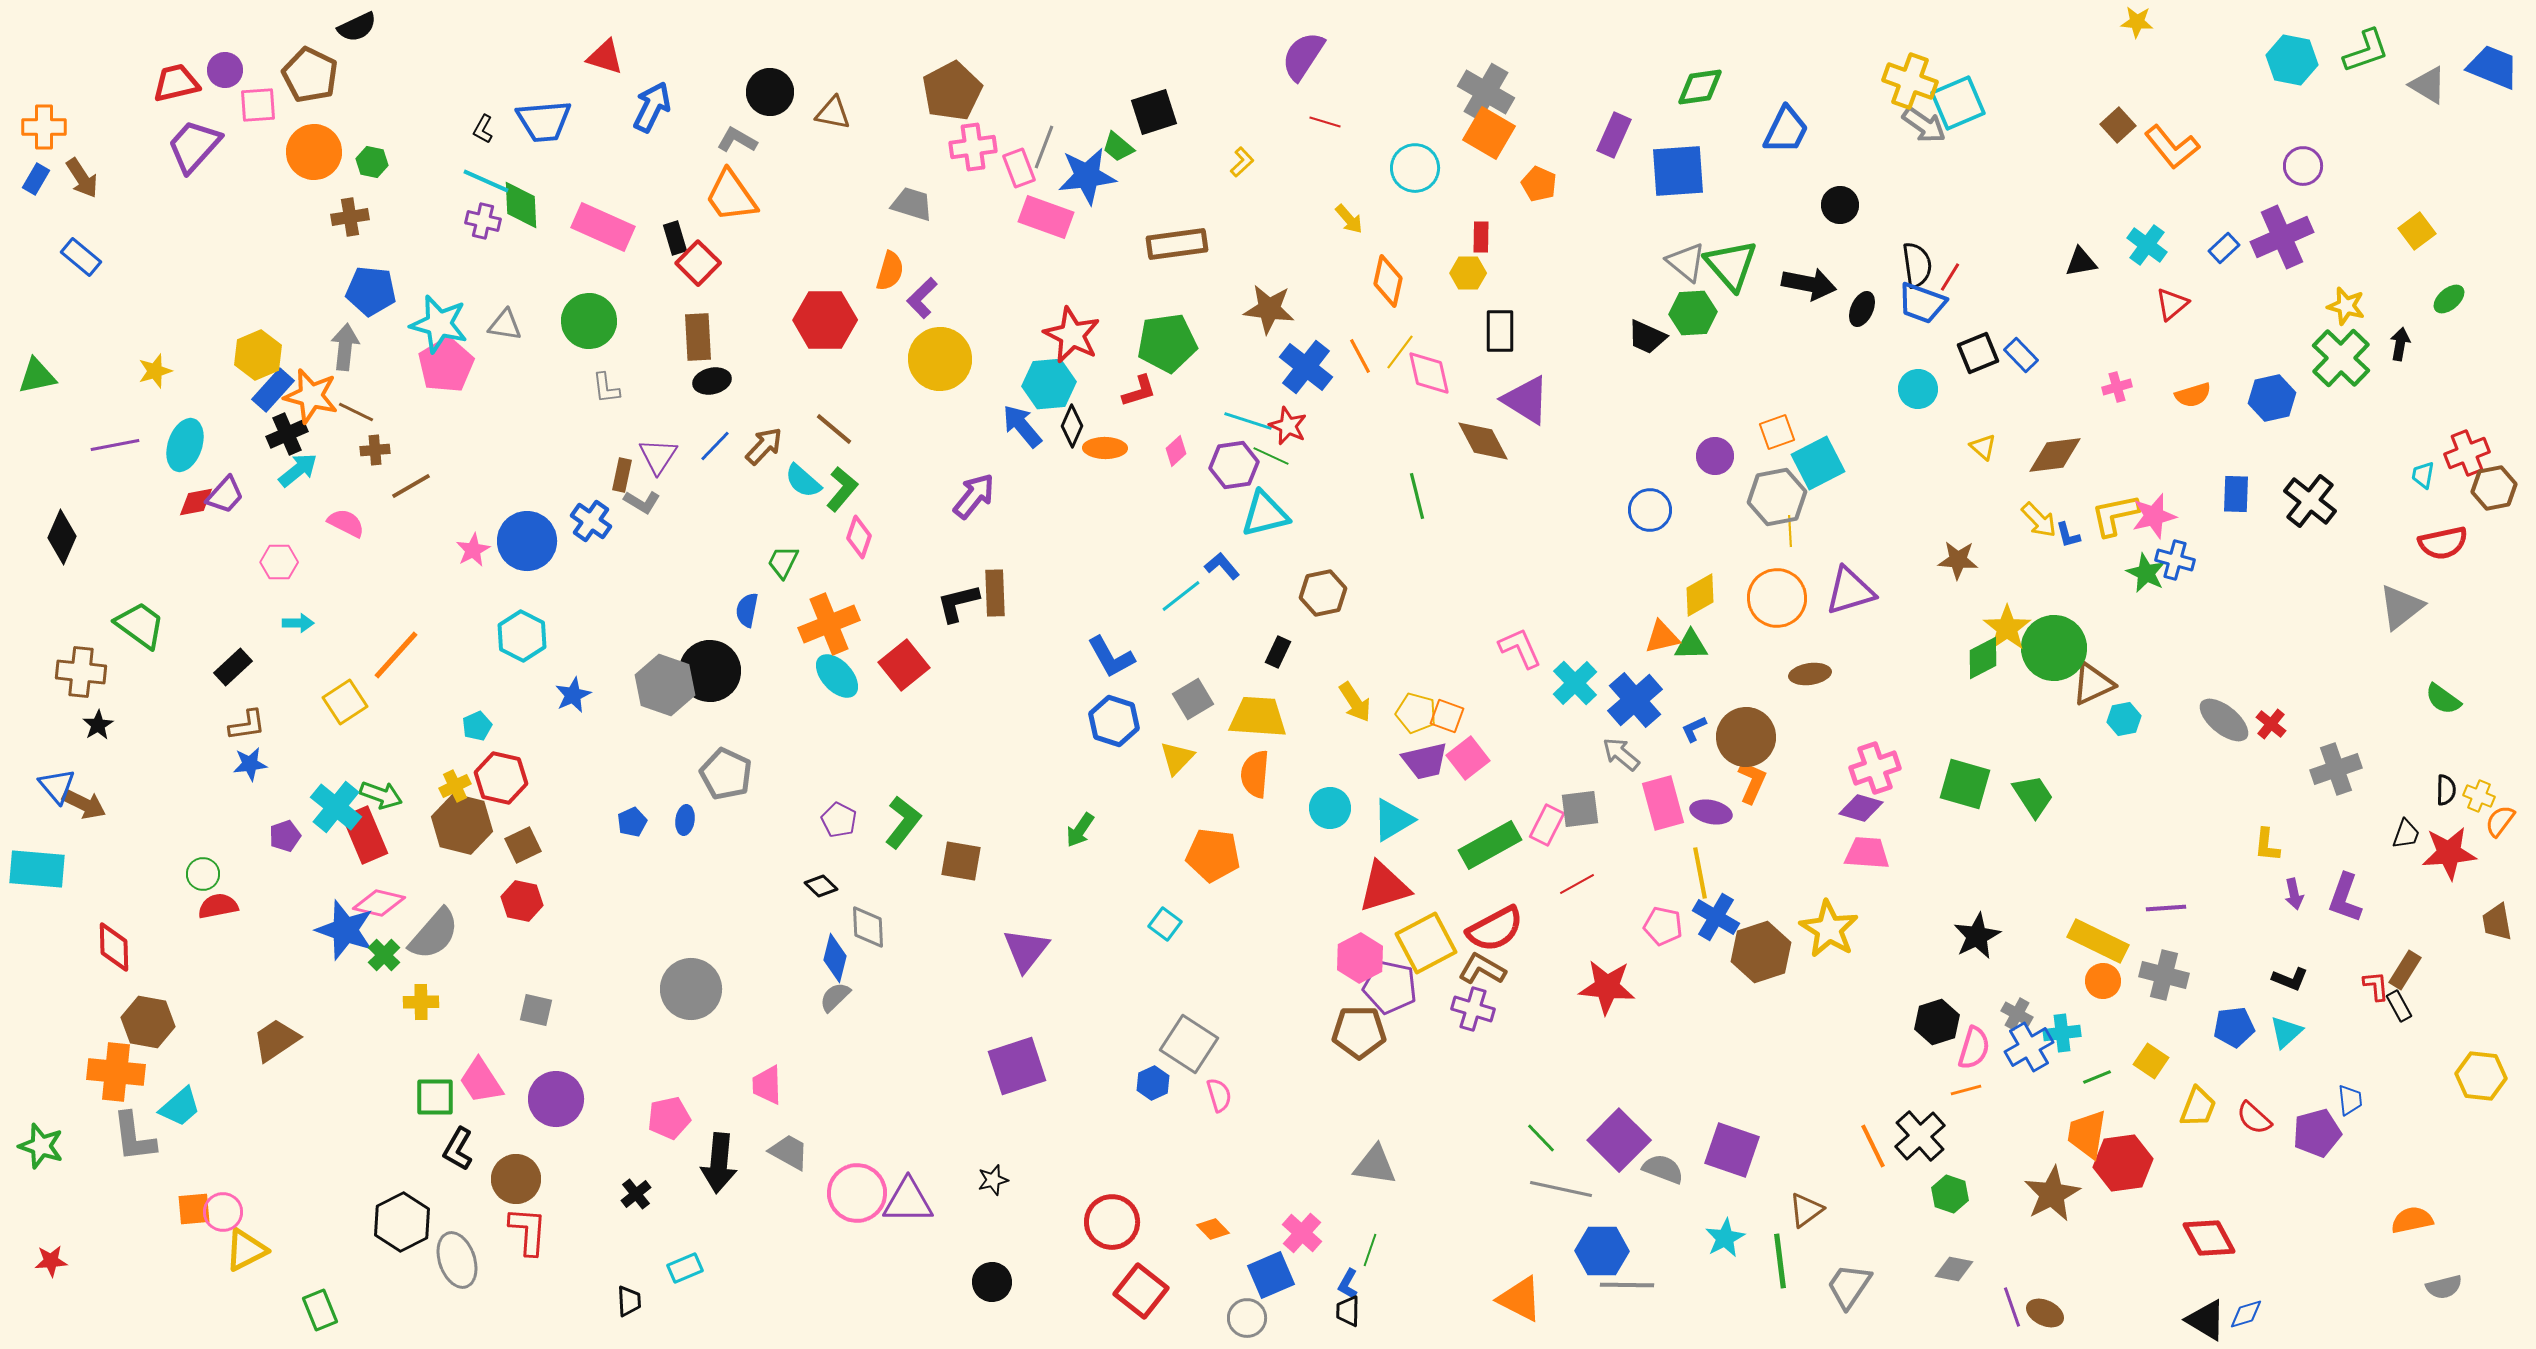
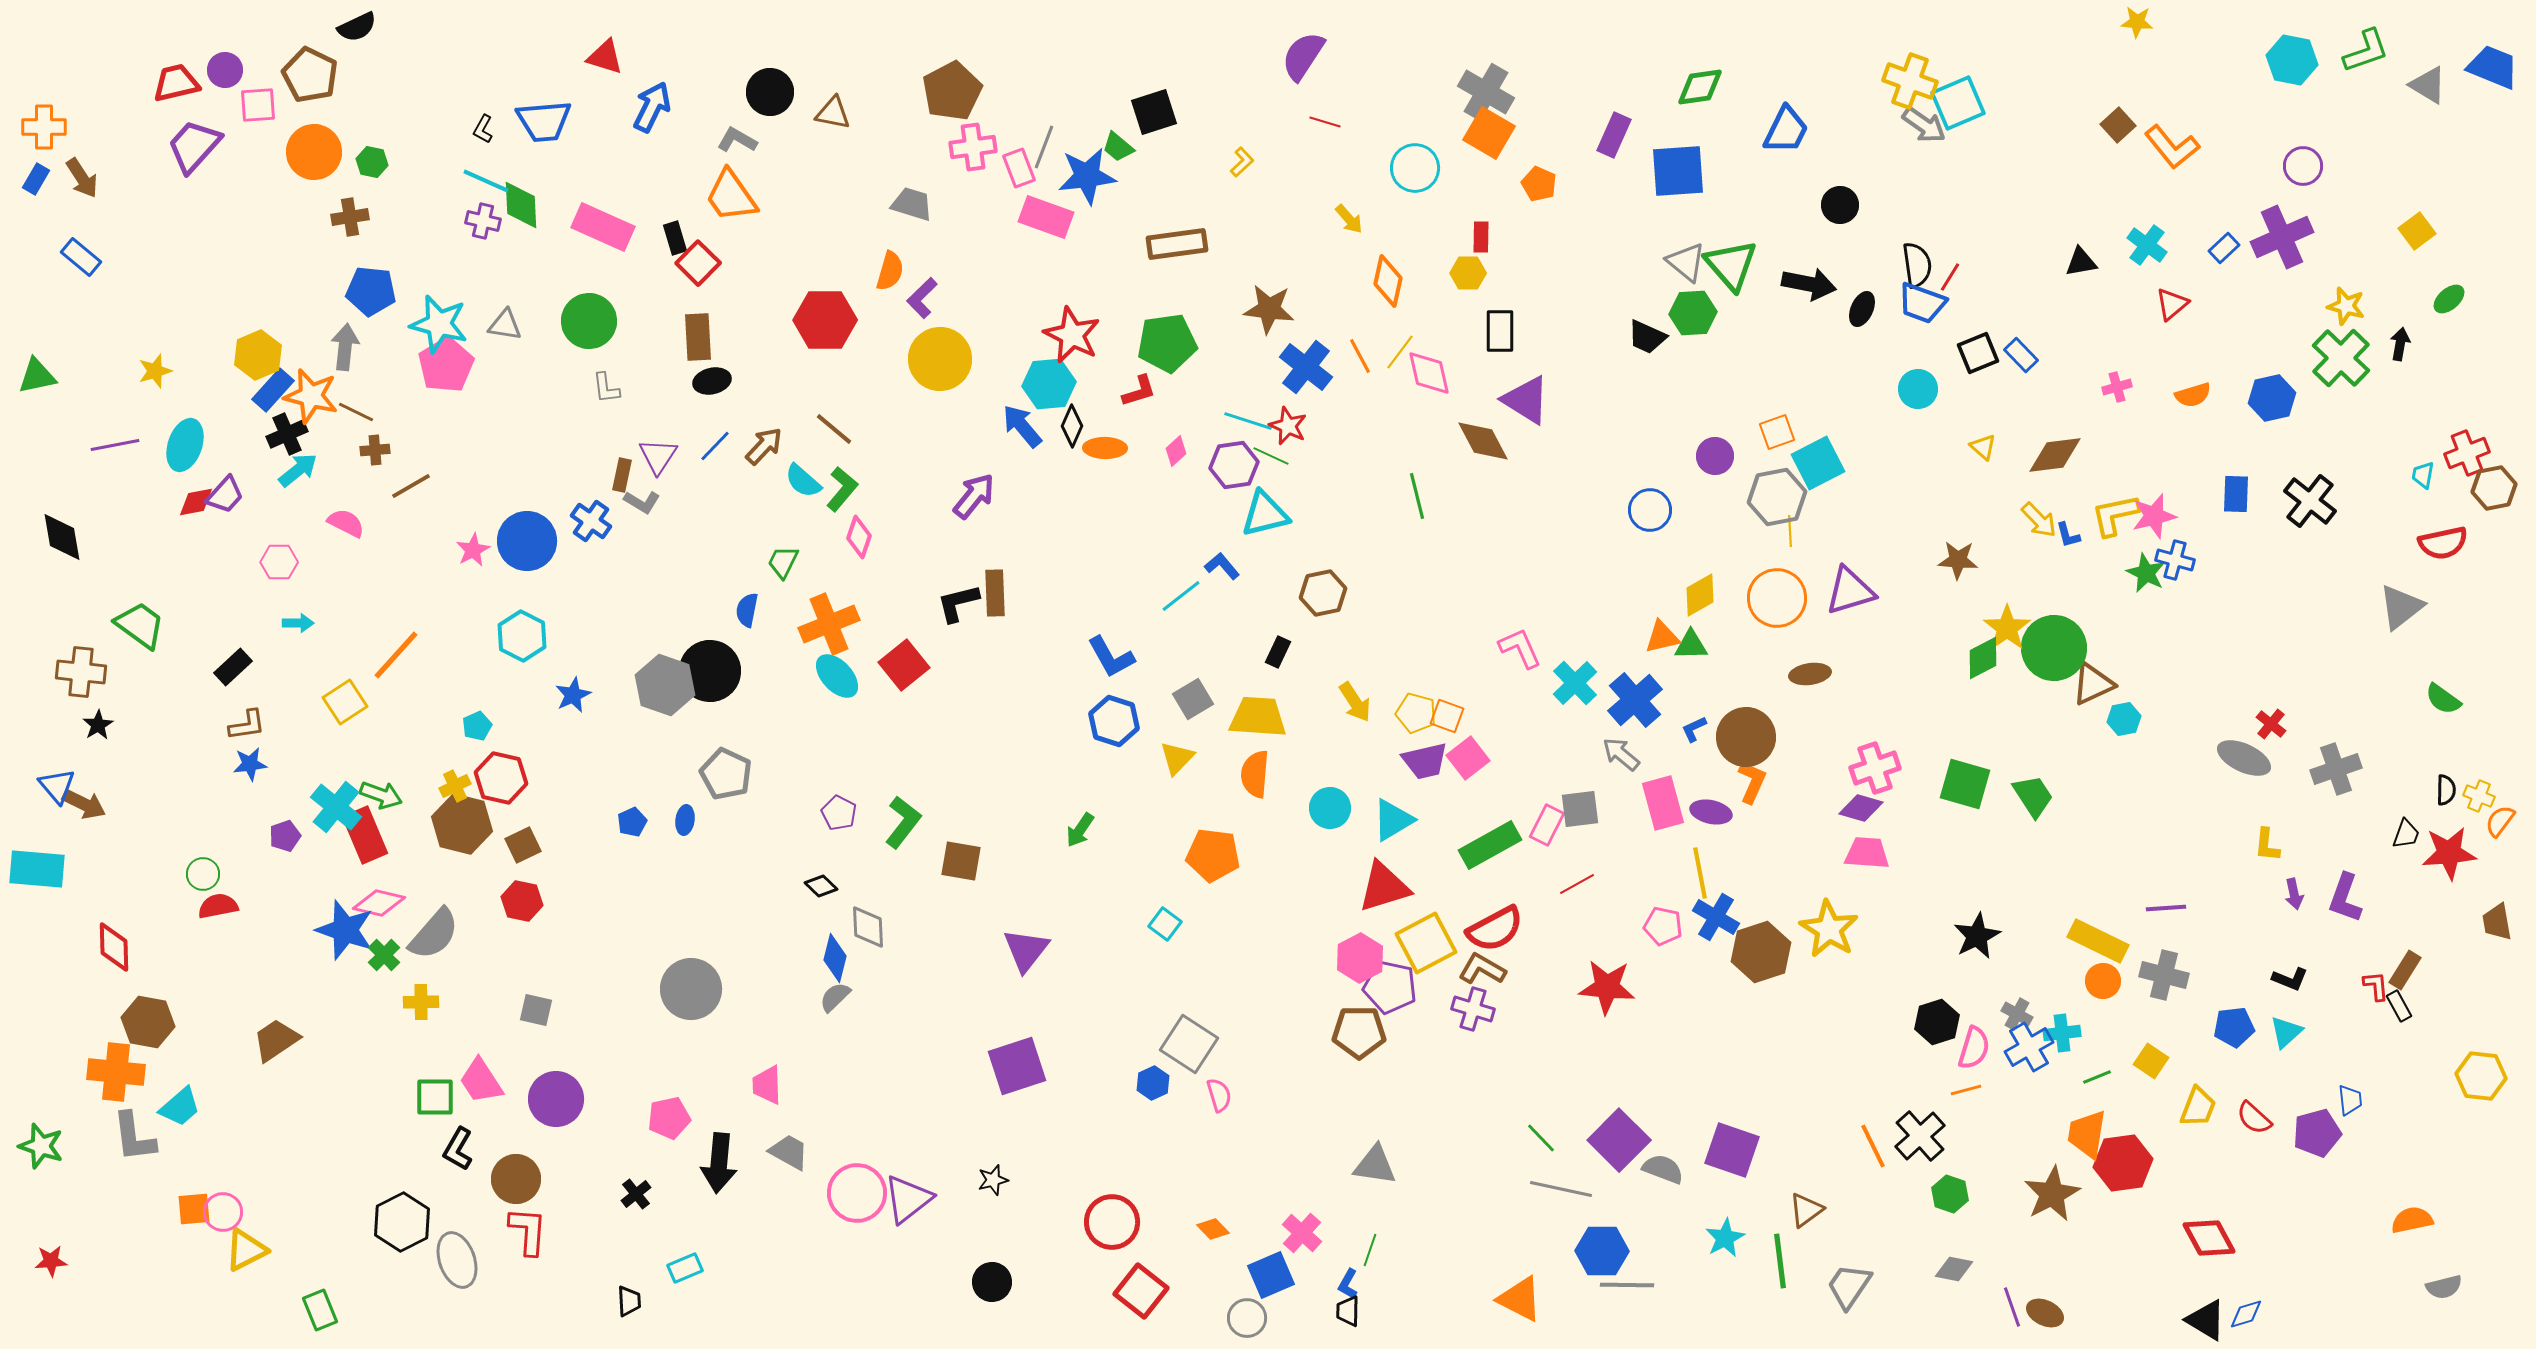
black diamond at (62, 537): rotated 34 degrees counterclockwise
gray ellipse at (2224, 720): moved 20 px right, 38 px down; rotated 14 degrees counterclockwise
purple pentagon at (839, 820): moved 7 px up
purple triangle at (908, 1201): moved 2 px up; rotated 38 degrees counterclockwise
